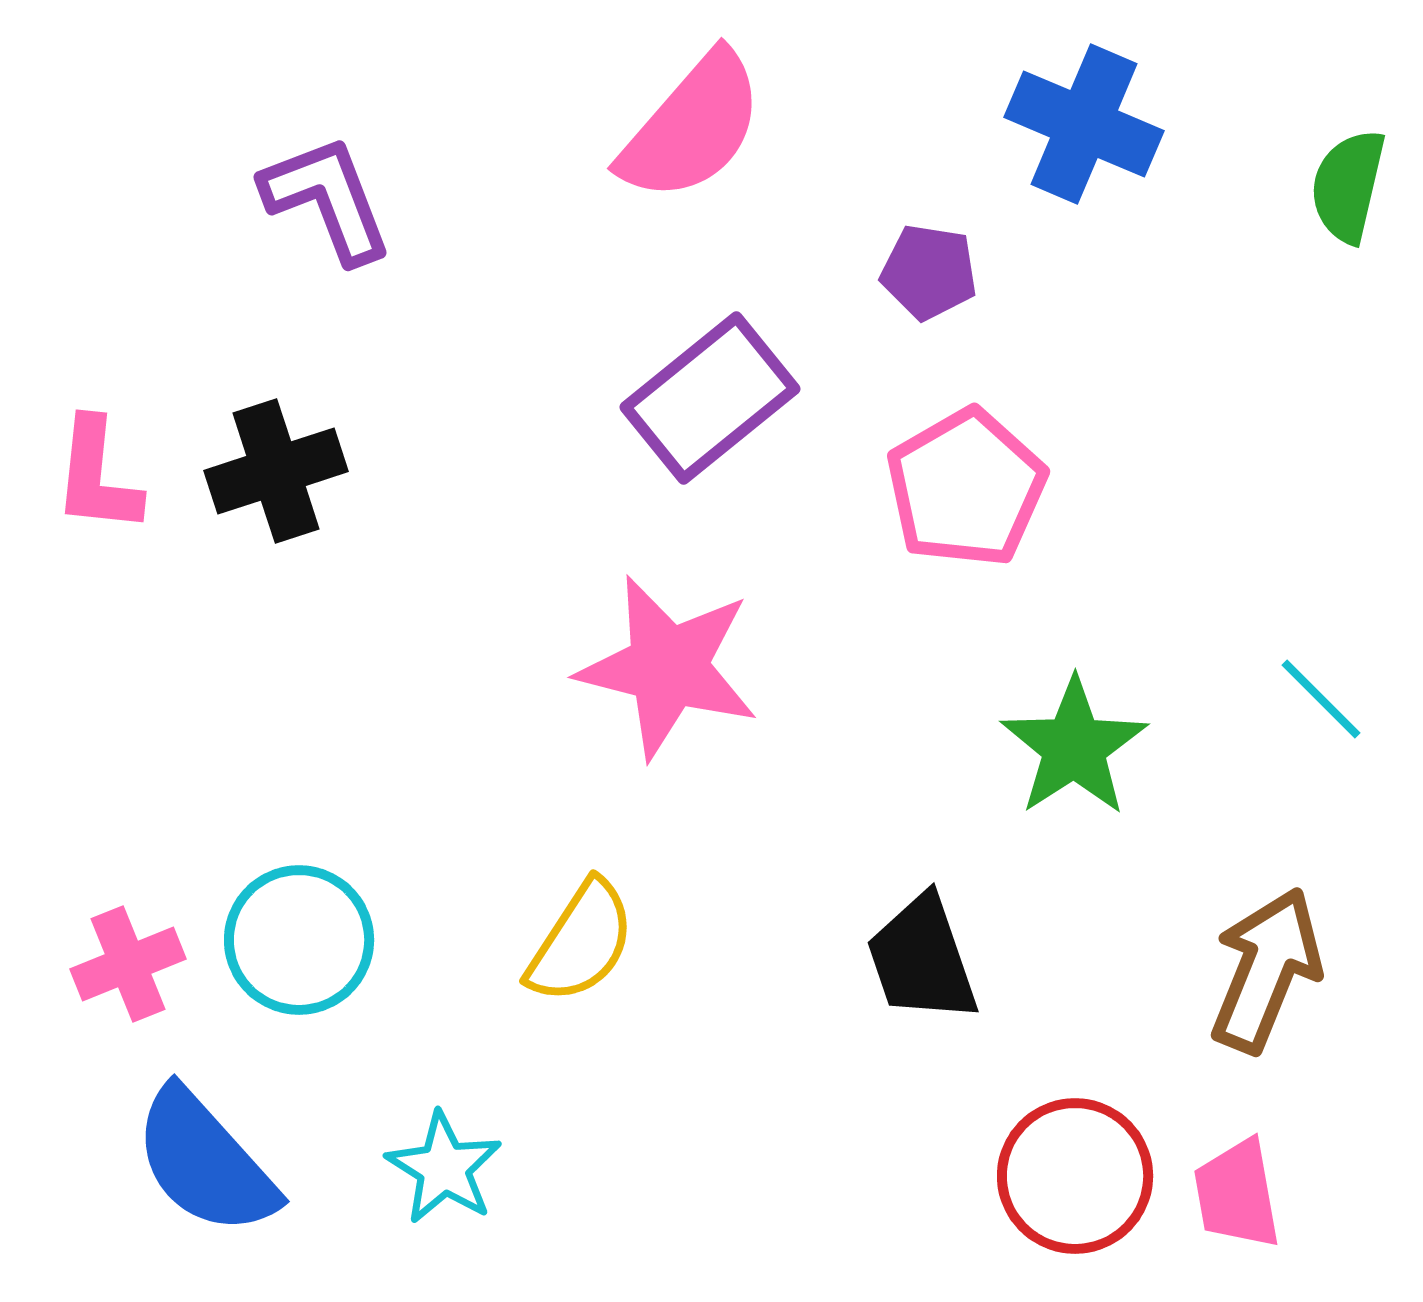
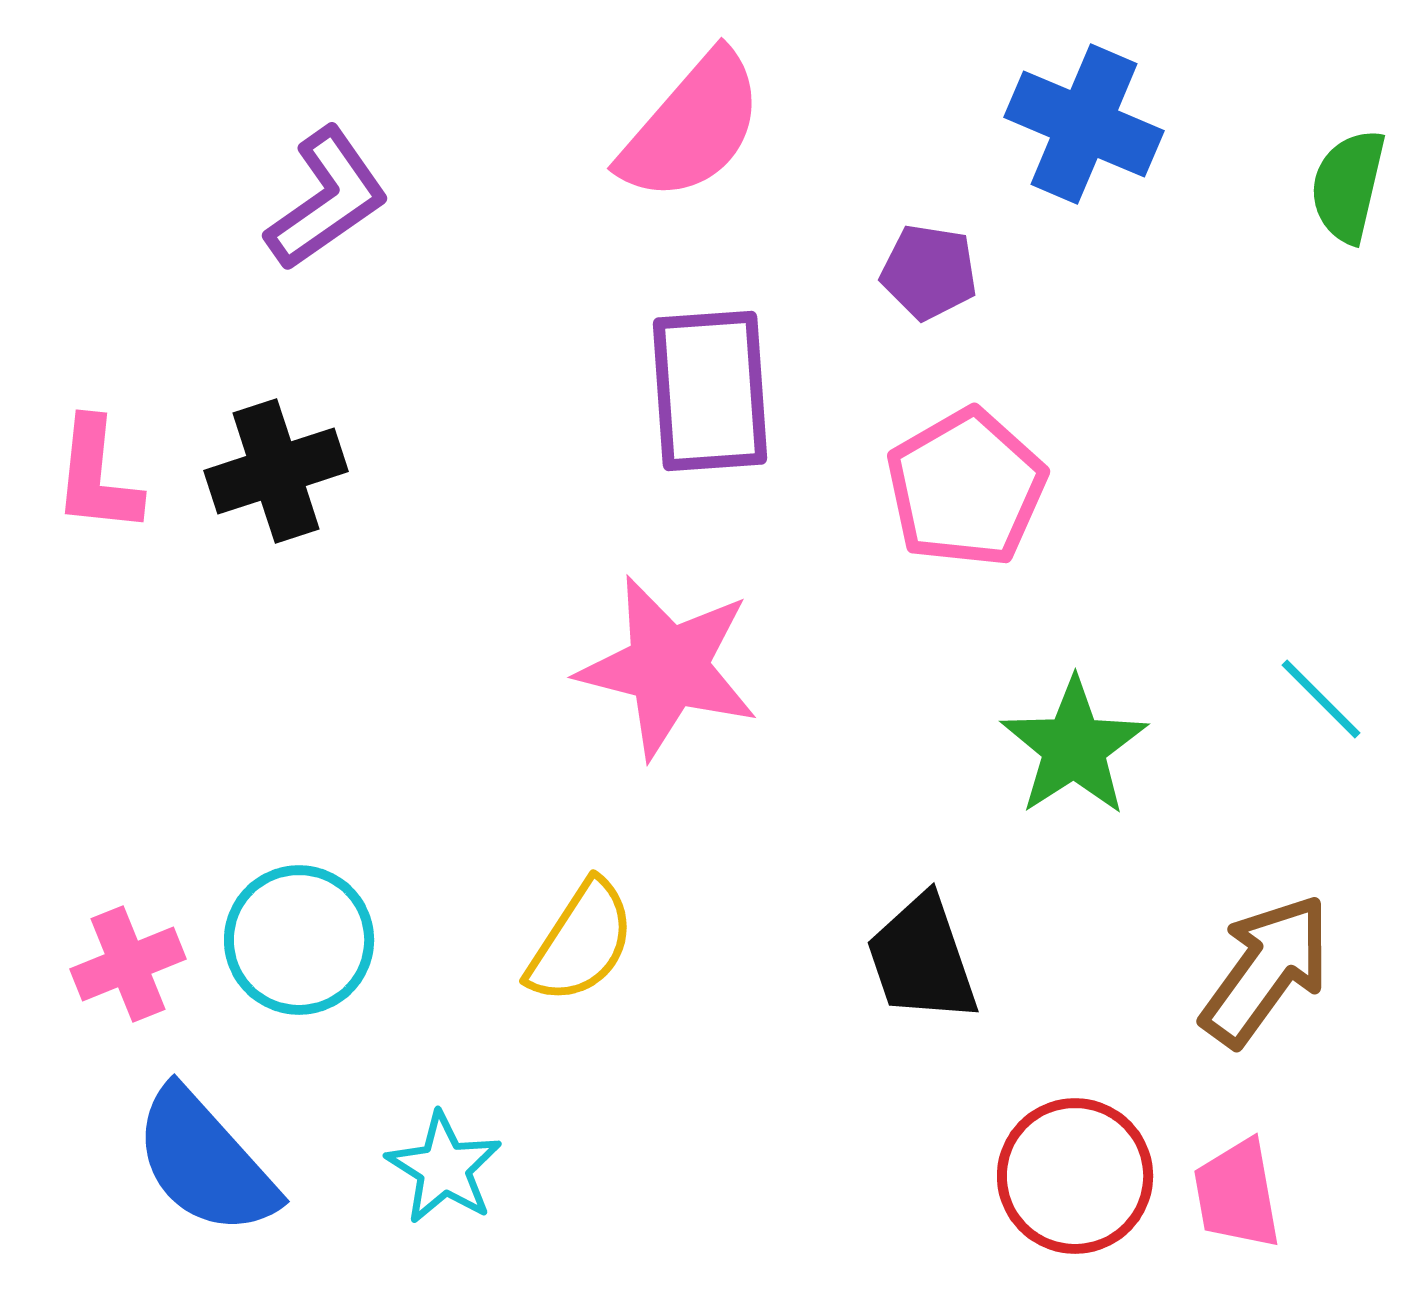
purple L-shape: rotated 76 degrees clockwise
purple rectangle: moved 7 px up; rotated 55 degrees counterclockwise
brown arrow: rotated 14 degrees clockwise
